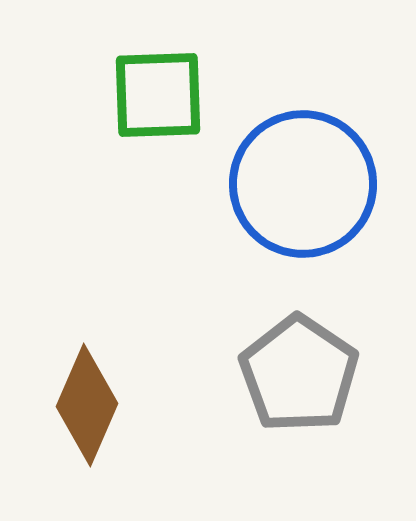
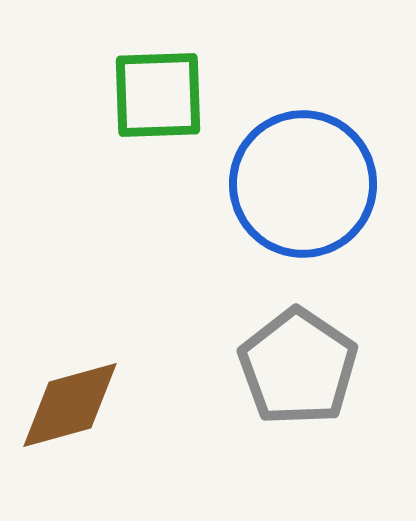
gray pentagon: moved 1 px left, 7 px up
brown diamond: moved 17 px left; rotated 51 degrees clockwise
